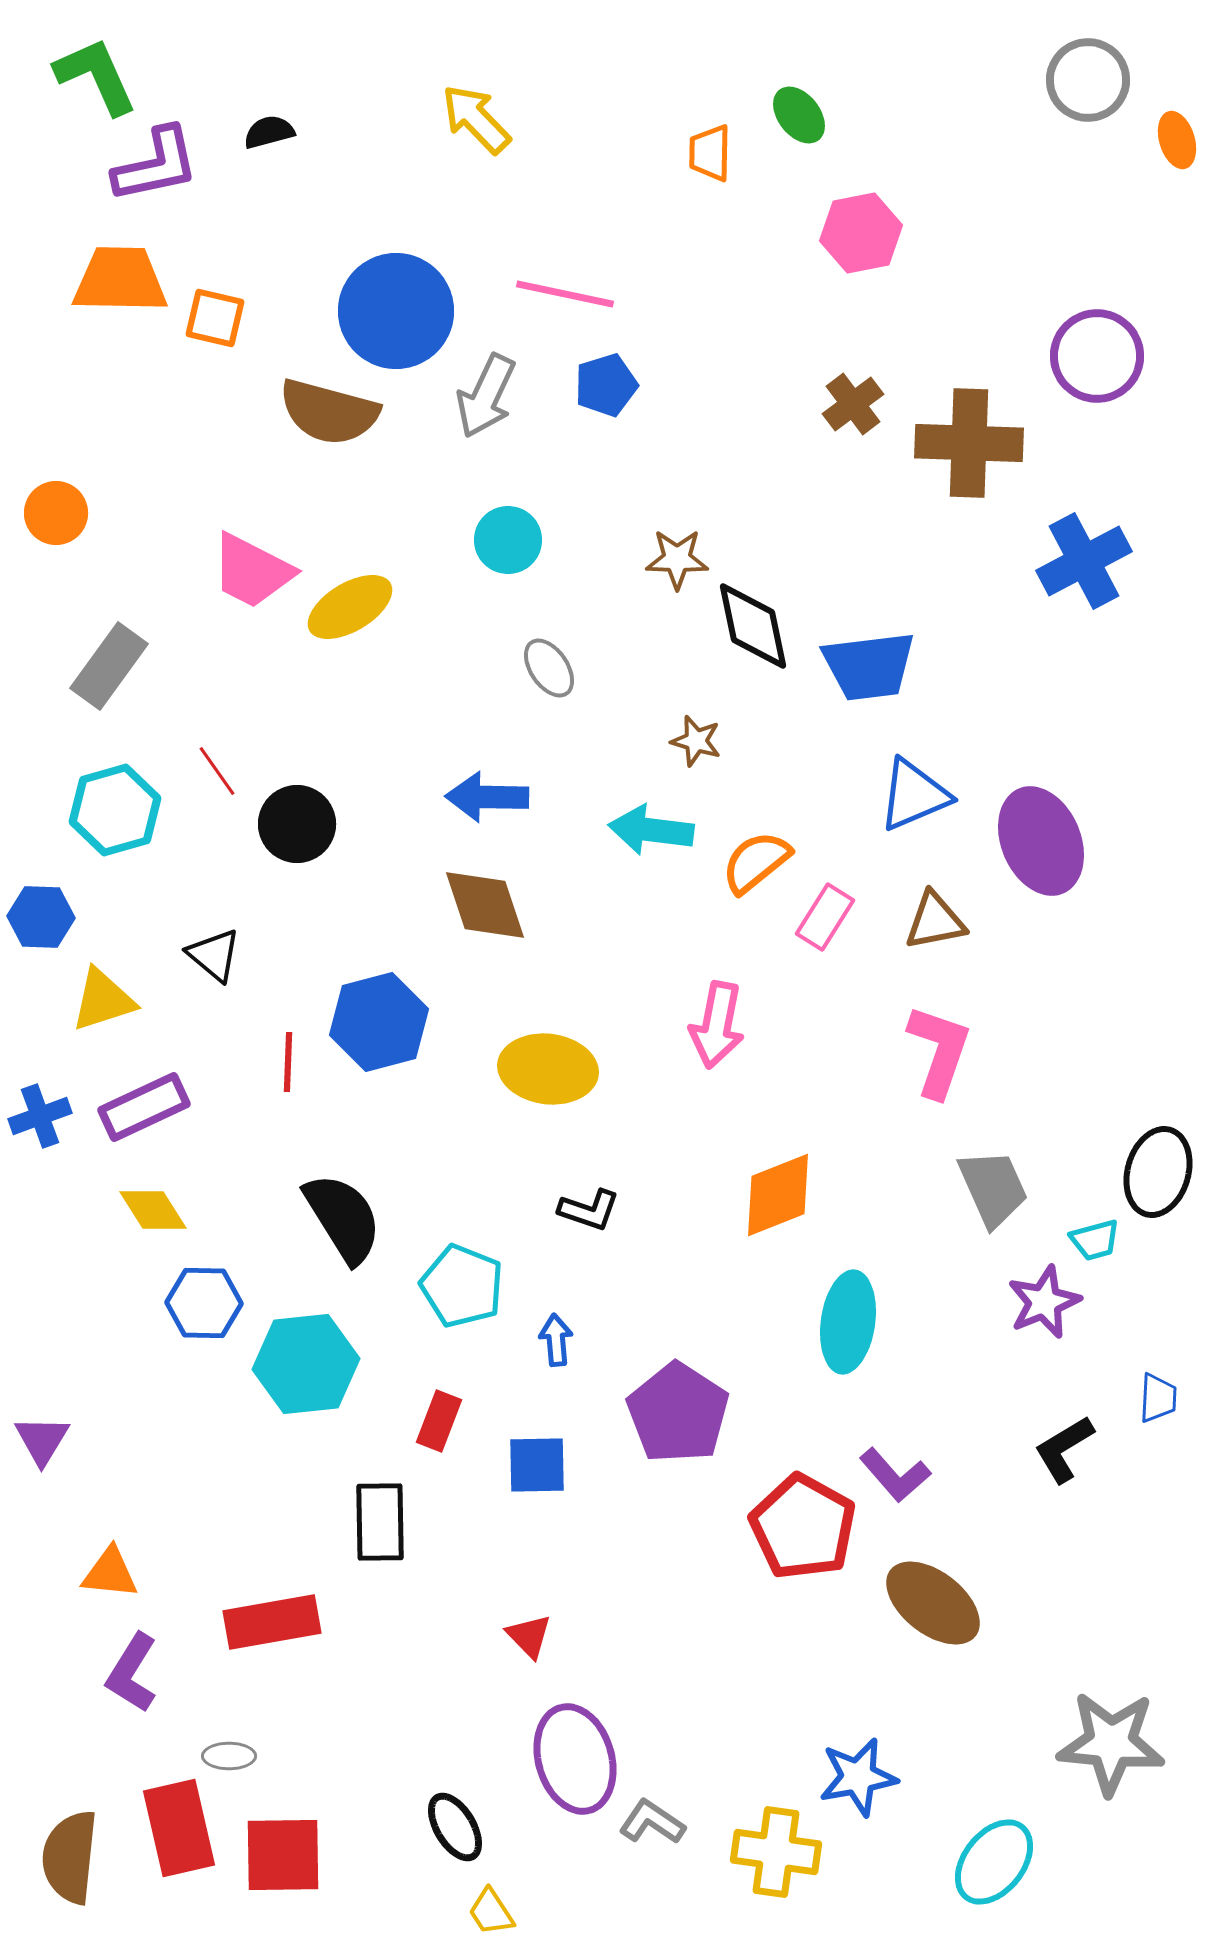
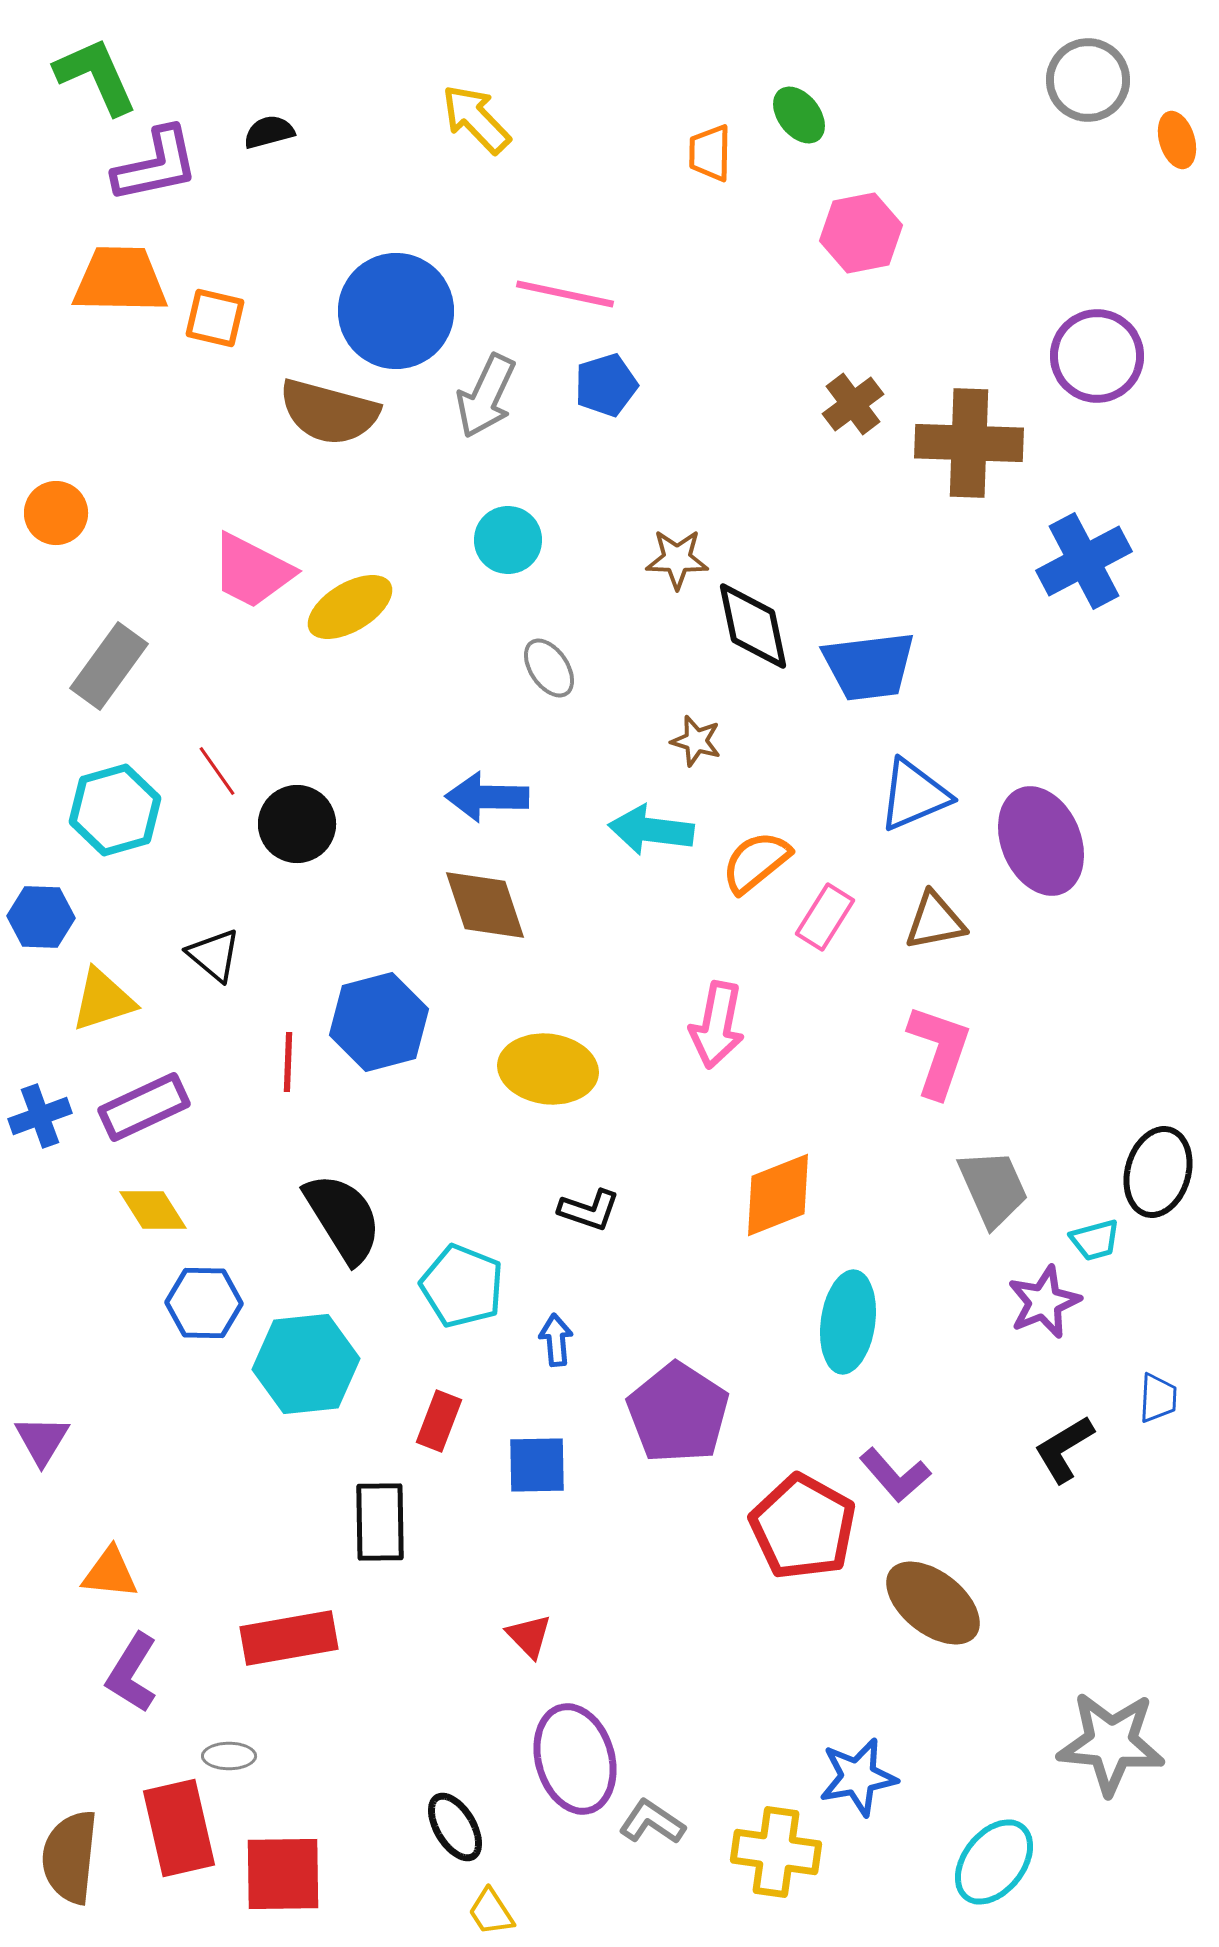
red rectangle at (272, 1622): moved 17 px right, 16 px down
red square at (283, 1855): moved 19 px down
